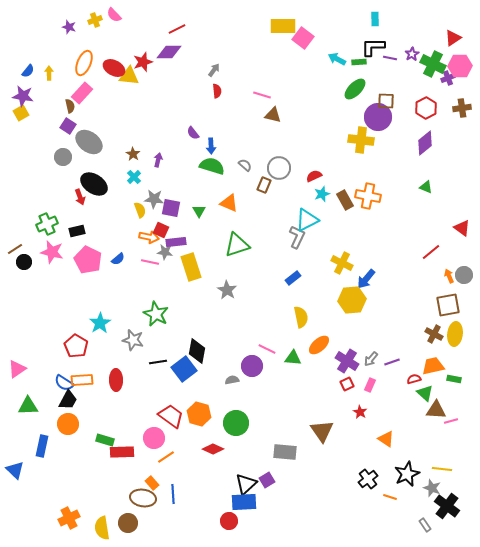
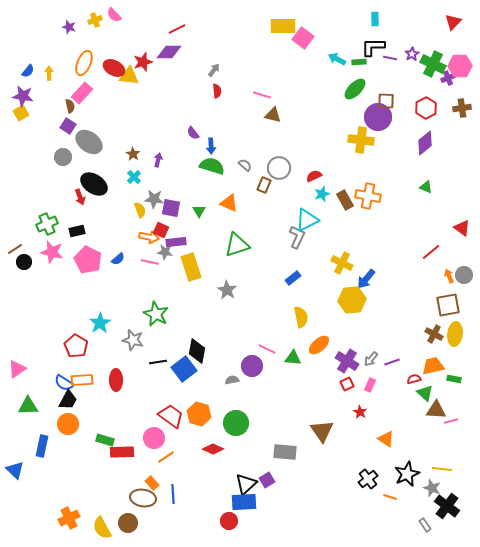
red triangle at (453, 38): moved 16 px up; rotated 12 degrees counterclockwise
yellow semicircle at (102, 528): rotated 20 degrees counterclockwise
